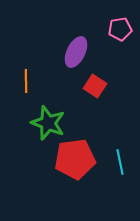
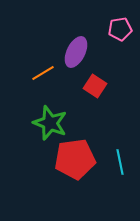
orange line: moved 17 px right, 8 px up; rotated 60 degrees clockwise
green star: moved 2 px right
